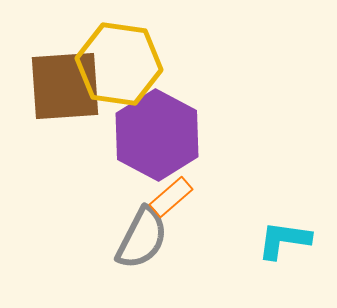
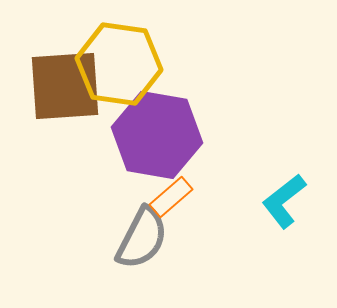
purple hexagon: rotated 18 degrees counterclockwise
cyan L-shape: moved 39 px up; rotated 46 degrees counterclockwise
